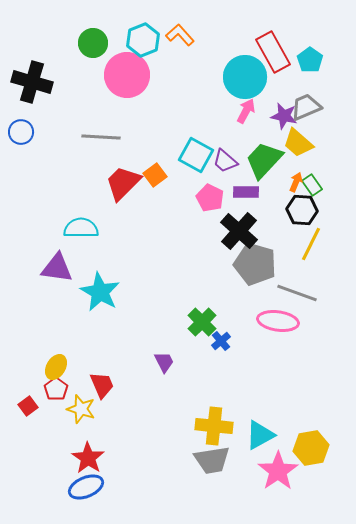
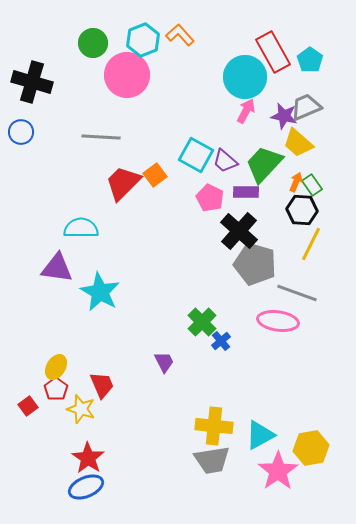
green trapezoid at (264, 160): moved 4 px down
